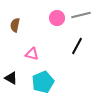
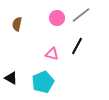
gray line: rotated 24 degrees counterclockwise
brown semicircle: moved 2 px right, 1 px up
pink triangle: moved 20 px right
